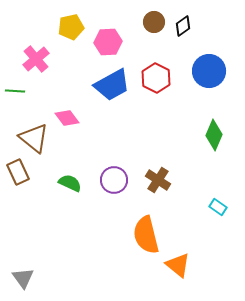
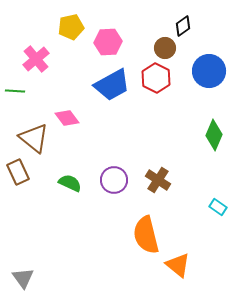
brown circle: moved 11 px right, 26 px down
